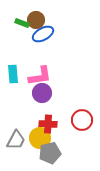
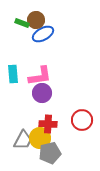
gray trapezoid: moved 7 px right
